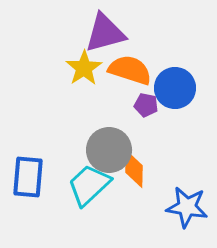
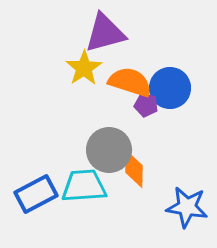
orange semicircle: moved 12 px down
blue circle: moved 5 px left
blue rectangle: moved 8 px right, 17 px down; rotated 57 degrees clockwise
cyan trapezoid: moved 5 px left, 1 px down; rotated 39 degrees clockwise
